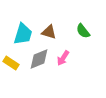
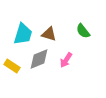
brown triangle: moved 2 px down
pink arrow: moved 3 px right, 2 px down
yellow rectangle: moved 1 px right, 3 px down
